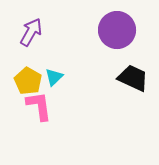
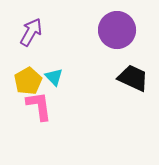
cyan triangle: rotated 30 degrees counterclockwise
yellow pentagon: rotated 12 degrees clockwise
